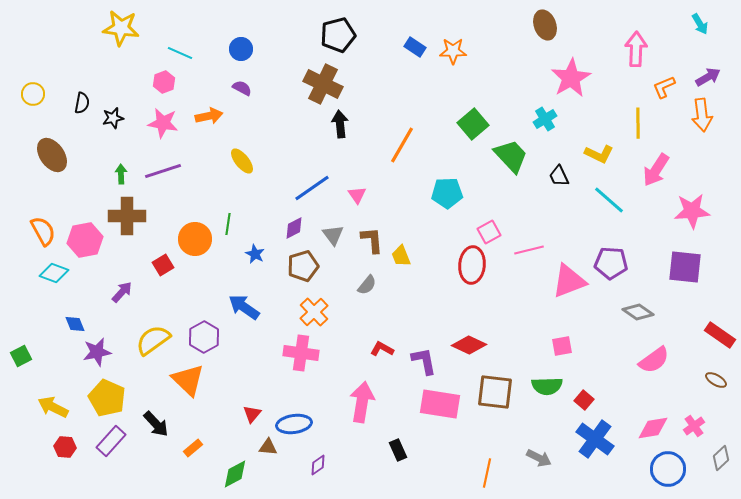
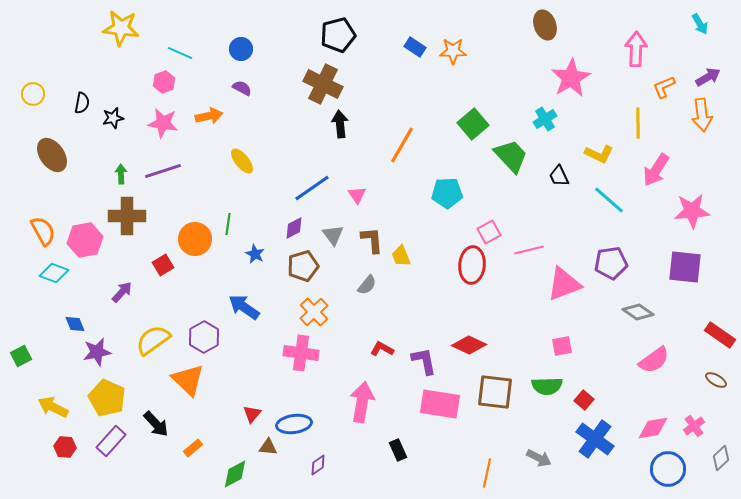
purple pentagon at (611, 263): rotated 12 degrees counterclockwise
pink triangle at (569, 281): moved 5 px left, 3 px down
